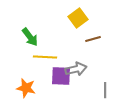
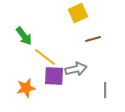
yellow square: moved 5 px up; rotated 12 degrees clockwise
green arrow: moved 6 px left, 1 px up
yellow line: rotated 35 degrees clockwise
purple square: moved 7 px left
orange star: rotated 24 degrees counterclockwise
